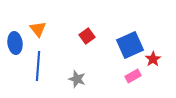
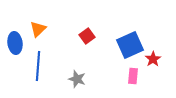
orange triangle: rotated 24 degrees clockwise
pink rectangle: rotated 56 degrees counterclockwise
